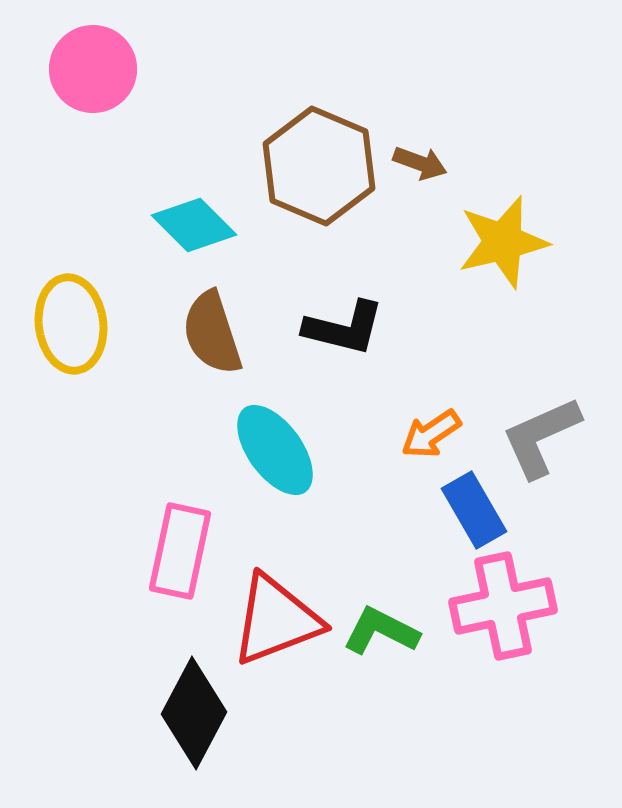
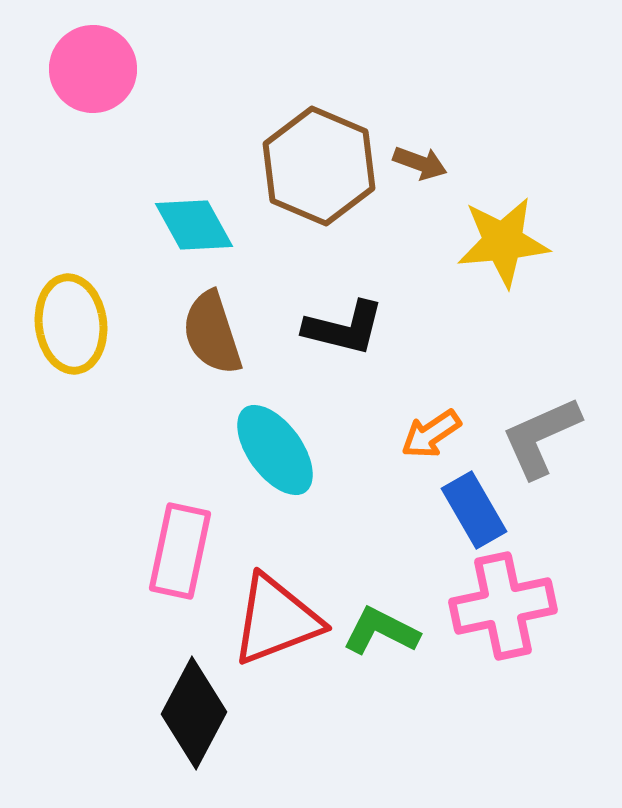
cyan diamond: rotated 16 degrees clockwise
yellow star: rotated 8 degrees clockwise
